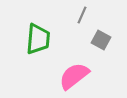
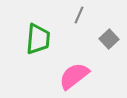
gray line: moved 3 px left
gray square: moved 8 px right, 1 px up; rotated 18 degrees clockwise
